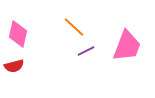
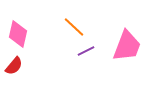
red semicircle: rotated 36 degrees counterclockwise
